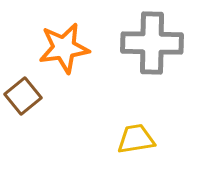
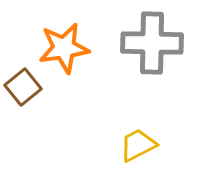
brown square: moved 9 px up
yellow trapezoid: moved 2 px right, 6 px down; rotated 18 degrees counterclockwise
